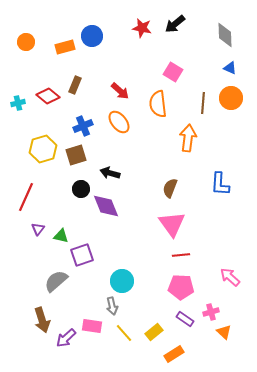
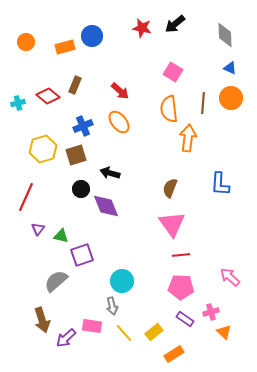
orange semicircle at (158, 104): moved 11 px right, 5 px down
